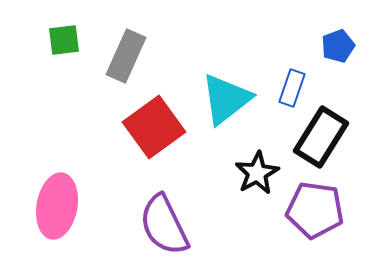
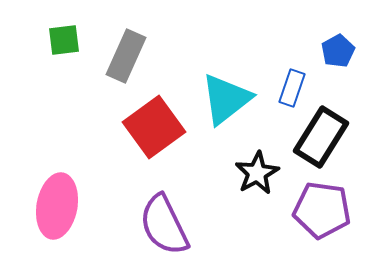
blue pentagon: moved 5 px down; rotated 8 degrees counterclockwise
purple pentagon: moved 7 px right
